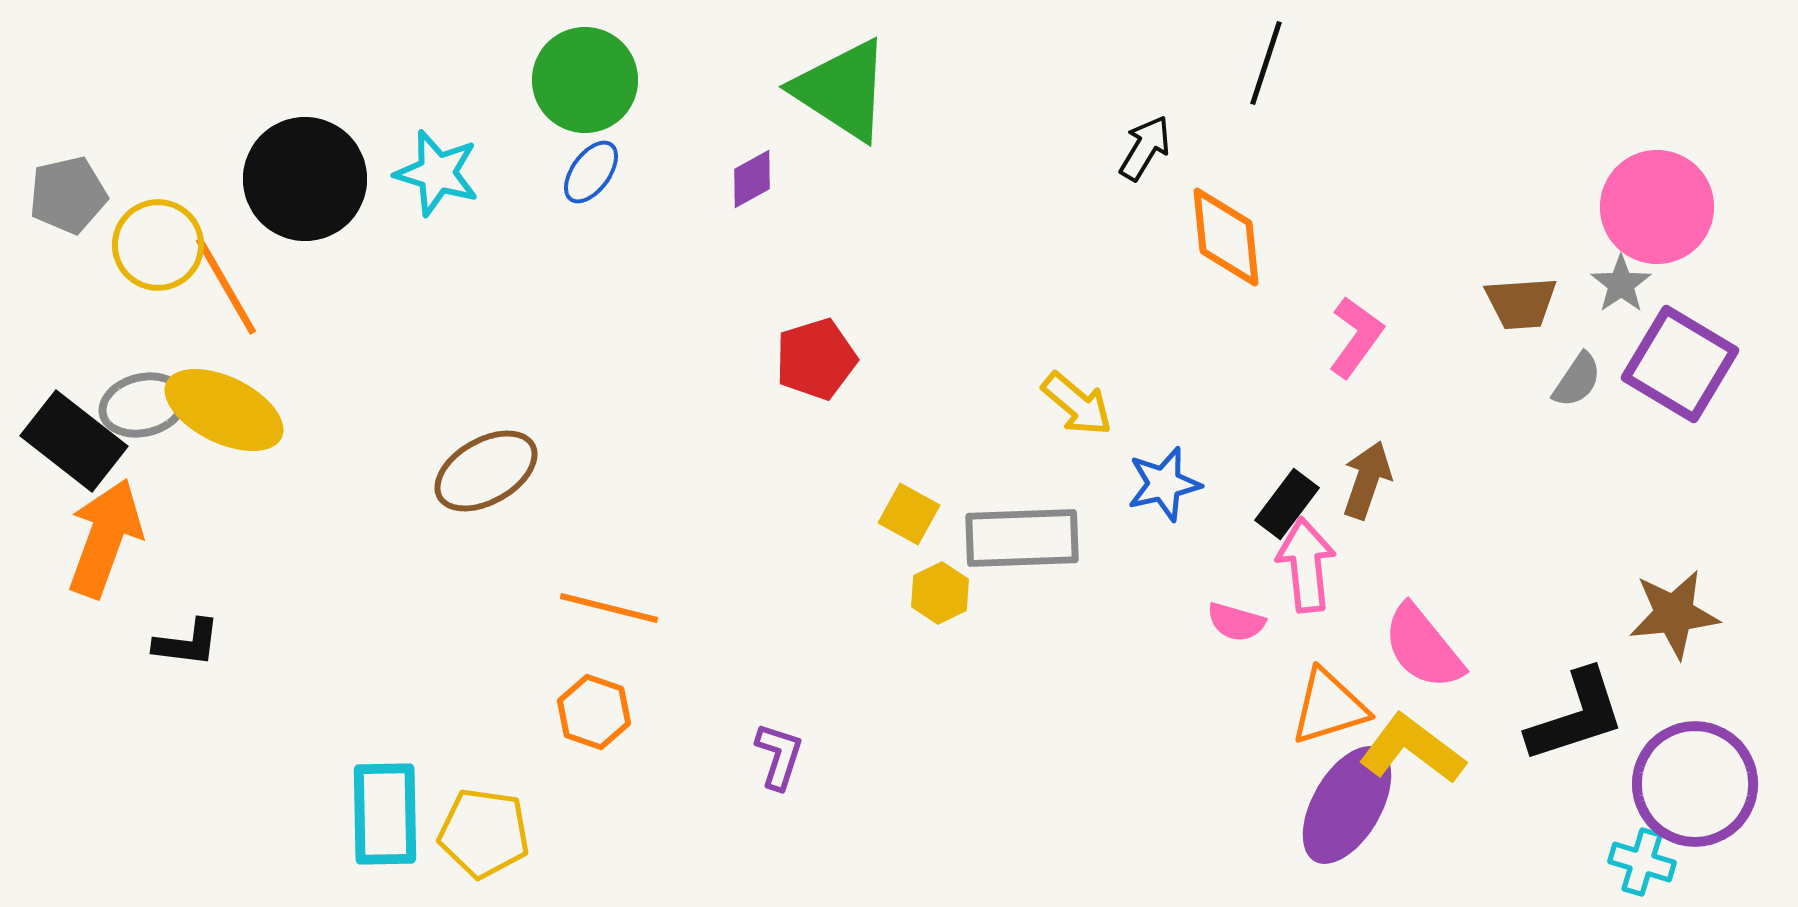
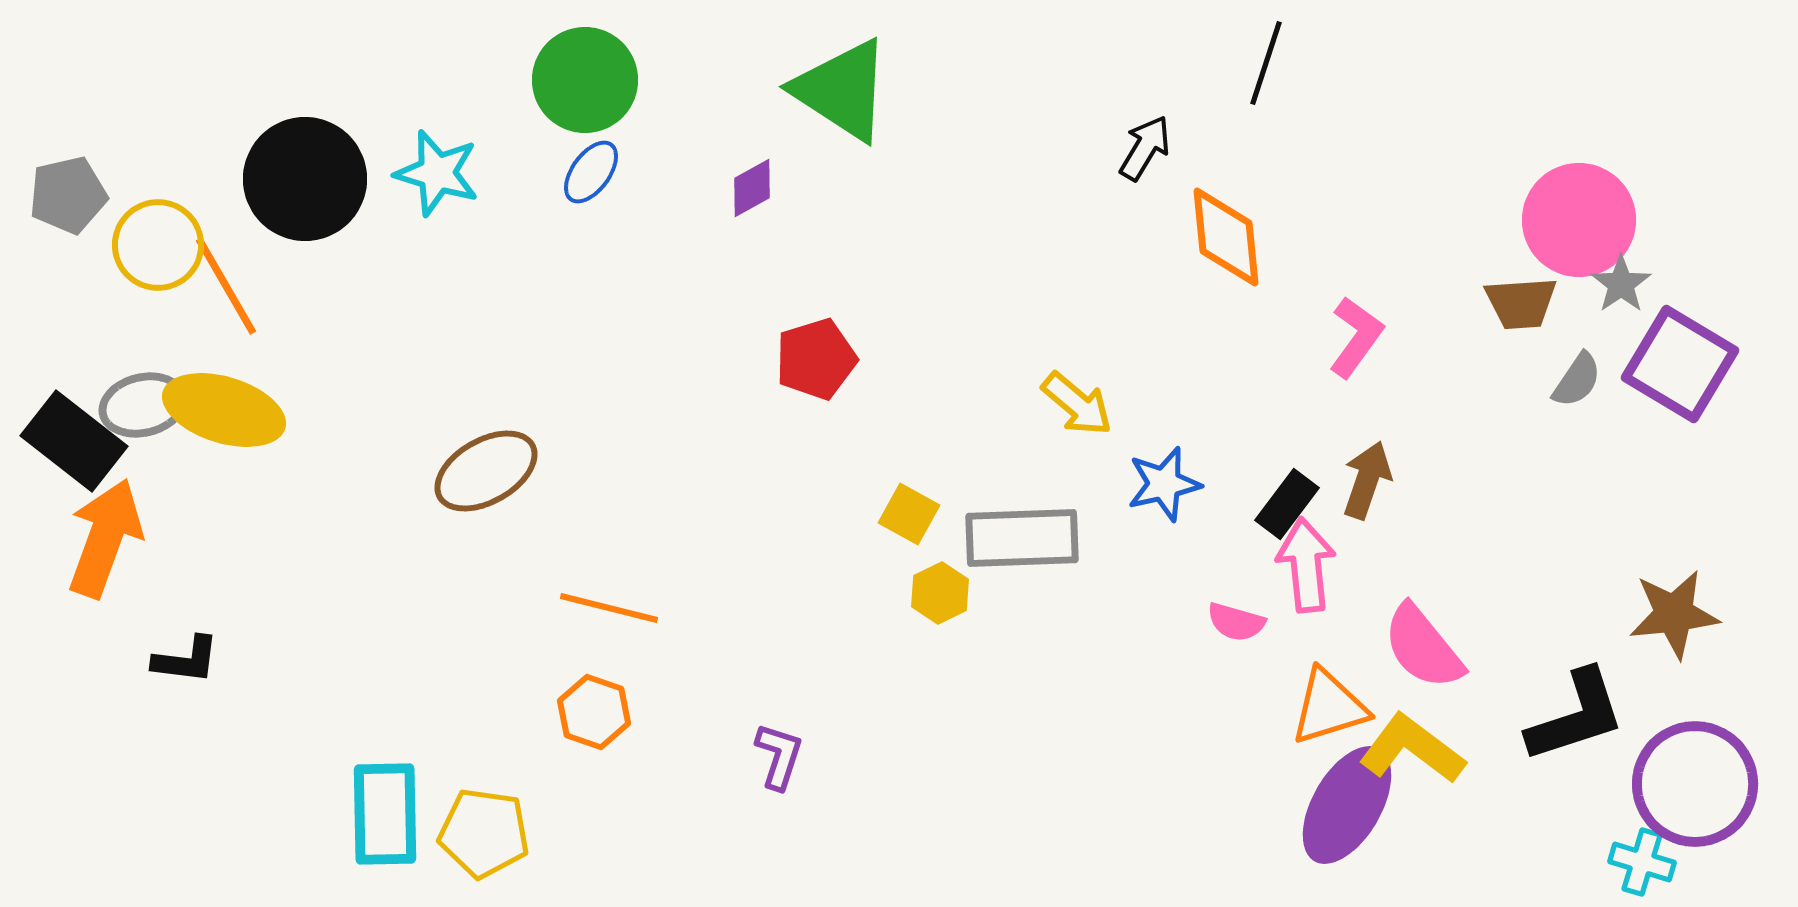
purple diamond at (752, 179): moved 9 px down
pink circle at (1657, 207): moved 78 px left, 13 px down
yellow ellipse at (224, 410): rotated 9 degrees counterclockwise
black L-shape at (187, 643): moved 1 px left, 17 px down
